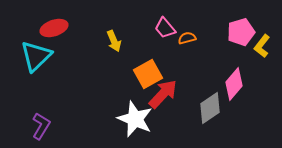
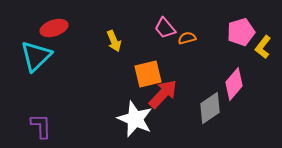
yellow L-shape: moved 1 px right, 1 px down
orange square: rotated 16 degrees clockwise
purple L-shape: rotated 32 degrees counterclockwise
